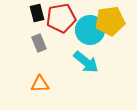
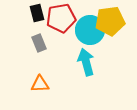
cyan arrow: rotated 144 degrees counterclockwise
